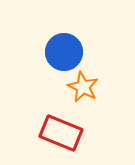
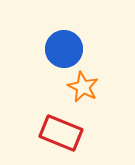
blue circle: moved 3 px up
